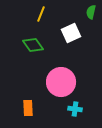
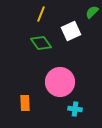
green semicircle: moved 1 px right; rotated 32 degrees clockwise
white square: moved 2 px up
green diamond: moved 8 px right, 2 px up
pink circle: moved 1 px left
orange rectangle: moved 3 px left, 5 px up
